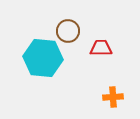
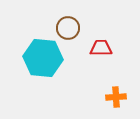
brown circle: moved 3 px up
orange cross: moved 3 px right
